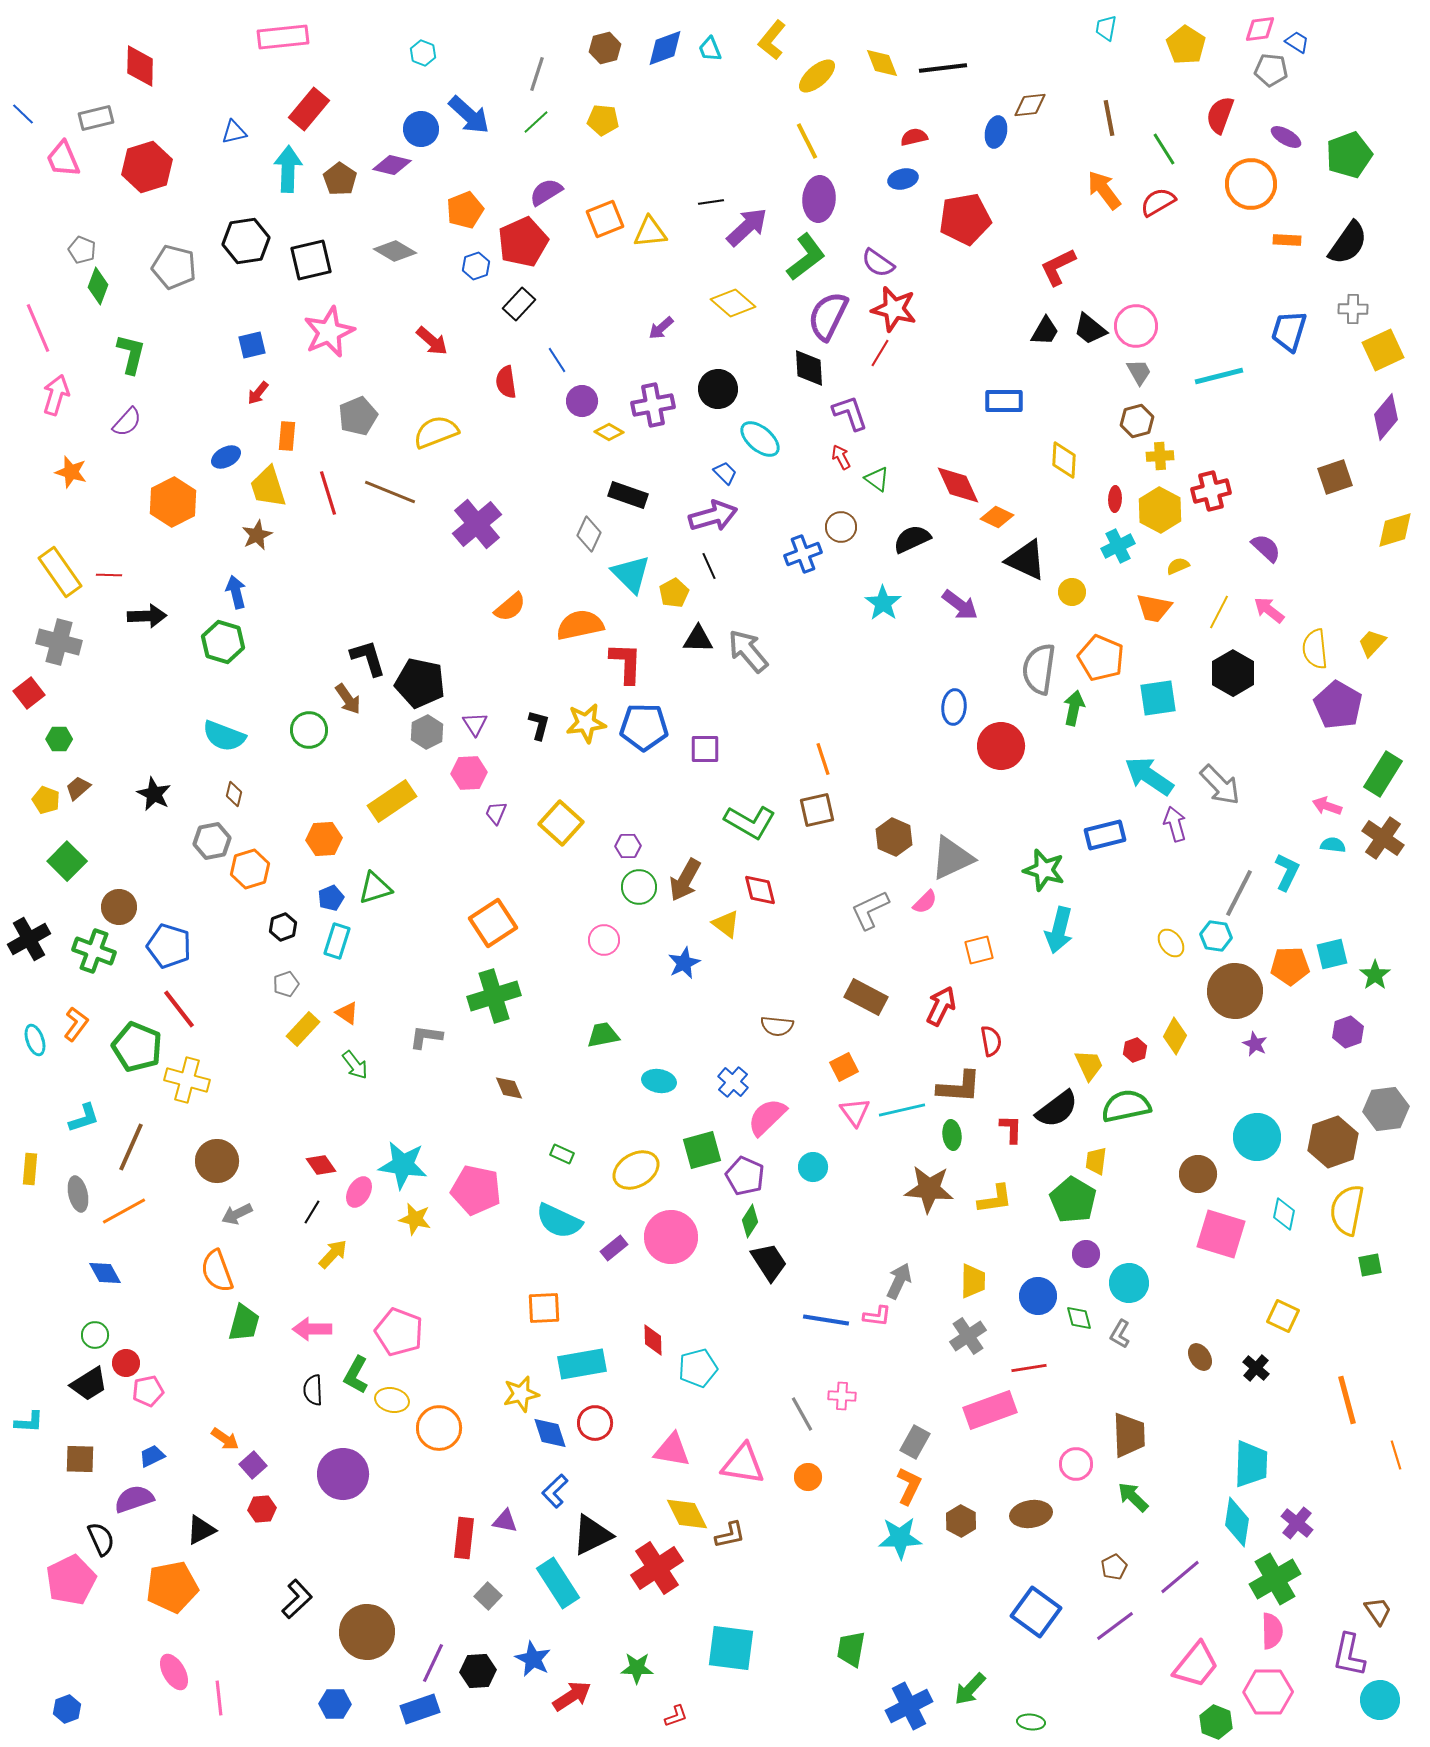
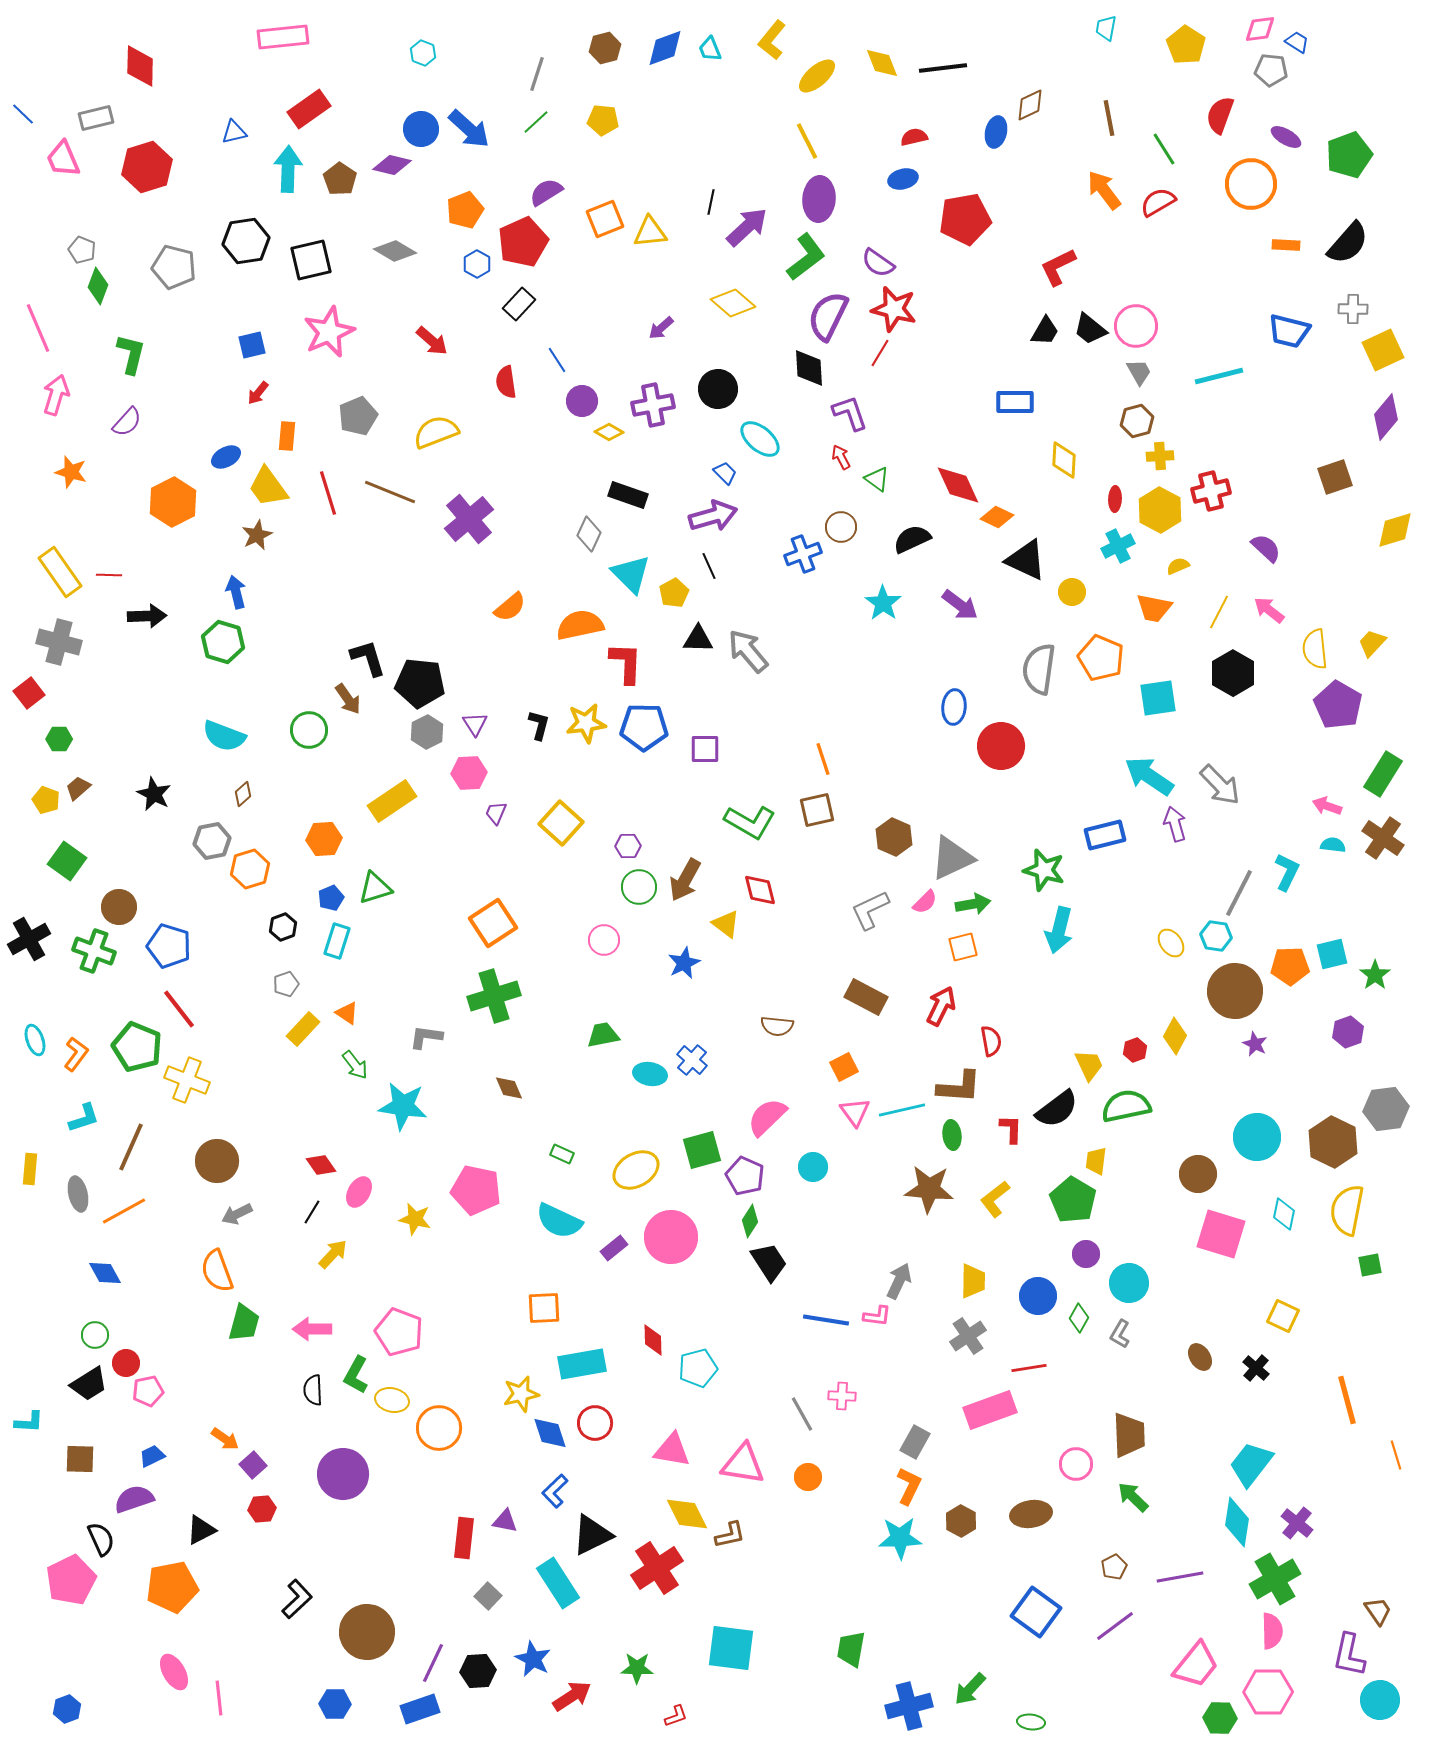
brown diamond at (1030, 105): rotated 20 degrees counterclockwise
red rectangle at (309, 109): rotated 15 degrees clockwise
blue arrow at (469, 115): moved 14 px down
black line at (711, 202): rotated 70 degrees counterclockwise
orange rectangle at (1287, 240): moved 1 px left, 5 px down
black semicircle at (1348, 243): rotated 6 degrees clockwise
blue hexagon at (476, 266): moved 1 px right, 2 px up; rotated 12 degrees counterclockwise
blue trapezoid at (1289, 331): rotated 93 degrees counterclockwise
blue rectangle at (1004, 401): moved 11 px right, 1 px down
yellow trapezoid at (268, 487): rotated 18 degrees counterclockwise
purple cross at (477, 524): moved 8 px left, 5 px up
black pentagon at (420, 683): rotated 6 degrees counterclockwise
green arrow at (1074, 708): moved 101 px left, 196 px down; rotated 68 degrees clockwise
brown diamond at (234, 794): moved 9 px right; rotated 35 degrees clockwise
green square at (67, 861): rotated 9 degrees counterclockwise
orange square at (979, 950): moved 16 px left, 3 px up
orange L-shape at (76, 1024): moved 30 px down
yellow cross at (187, 1080): rotated 6 degrees clockwise
cyan ellipse at (659, 1081): moved 9 px left, 7 px up
blue cross at (733, 1082): moved 41 px left, 22 px up
brown hexagon at (1333, 1142): rotated 15 degrees counterclockwise
cyan star at (403, 1165): moved 59 px up
yellow L-shape at (995, 1199): rotated 150 degrees clockwise
green diamond at (1079, 1318): rotated 44 degrees clockwise
cyan trapezoid at (1251, 1464): rotated 144 degrees counterclockwise
purple line at (1180, 1577): rotated 30 degrees clockwise
blue cross at (909, 1706): rotated 12 degrees clockwise
green hexagon at (1216, 1722): moved 4 px right, 4 px up; rotated 20 degrees counterclockwise
